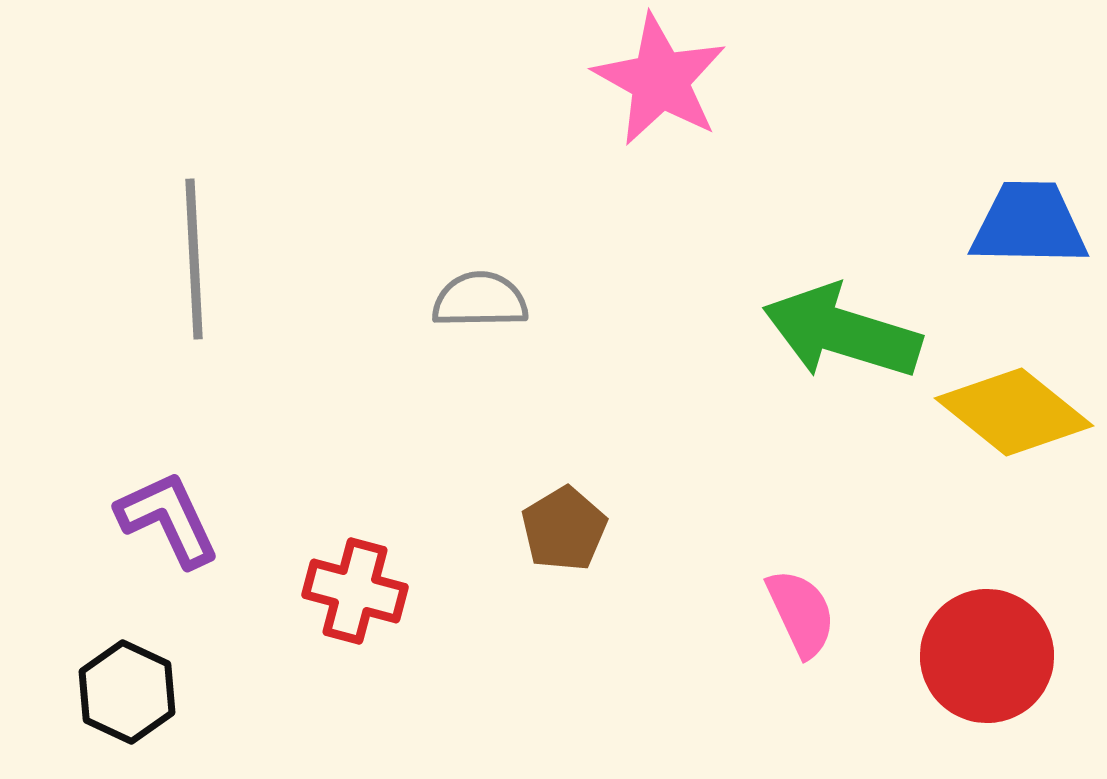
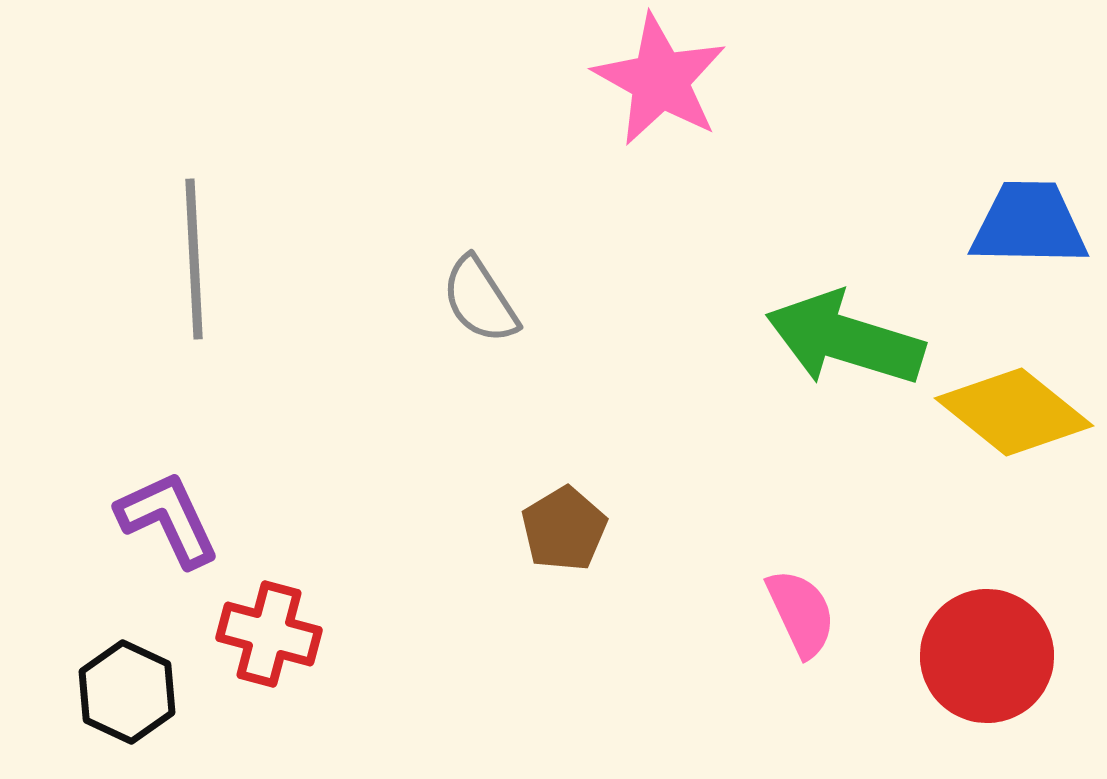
gray semicircle: rotated 122 degrees counterclockwise
green arrow: moved 3 px right, 7 px down
red cross: moved 86 px left, 43 px down
